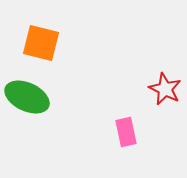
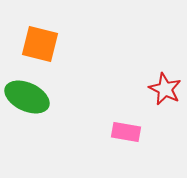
orange square: moved 1 px left, 1 px down
pink rectangle: rotated 68 degrees counterclockwise
